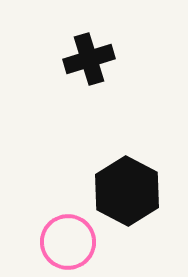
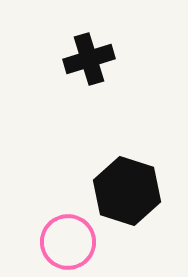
black hexagon: rotated 10 degrees counterclockwise
